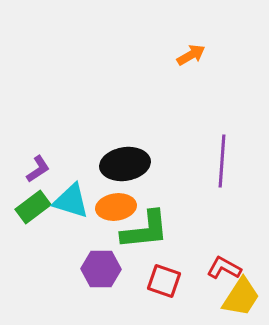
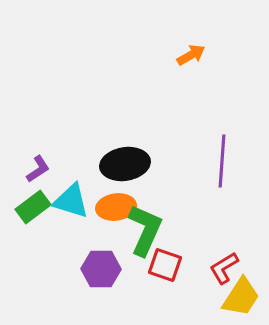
green L-shape: rotated 60 degrees counterclockwise
red L-shape: rotated 60 degrees counterclockwise
red square: moved 1 px right, 16 px up
